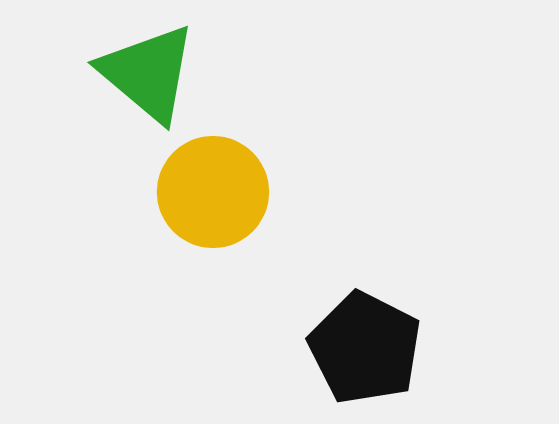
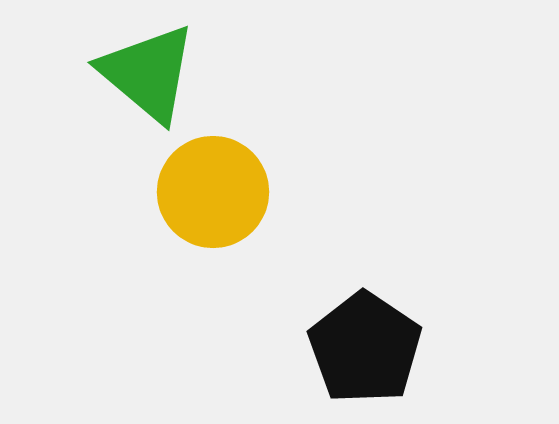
black pentagon: rotated 7 degrees clockwise
